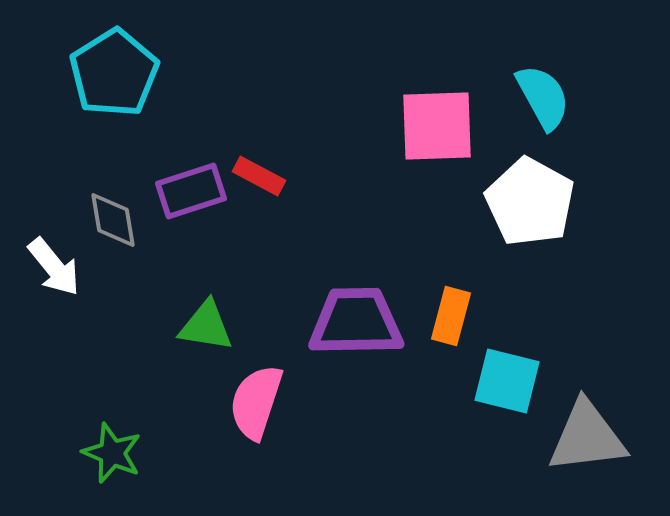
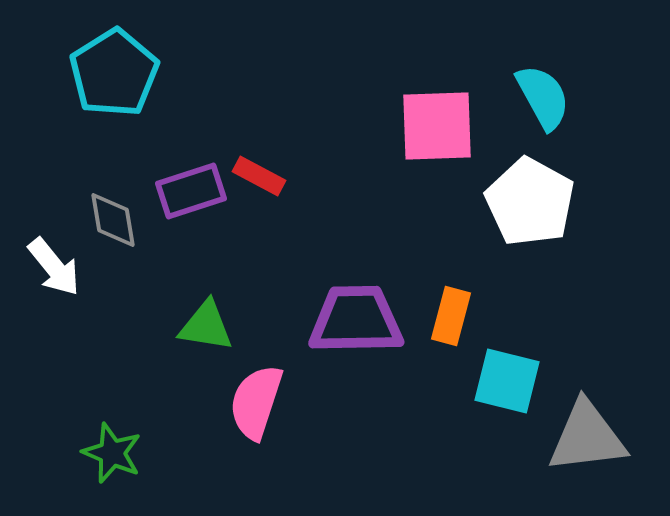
purple trapezoid: moved 2 px up
